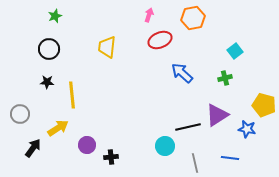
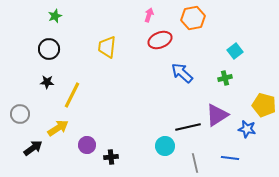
yellow line: rotated 32 degrees clockwise
black arrow: rotated 18 degrees clockwise
